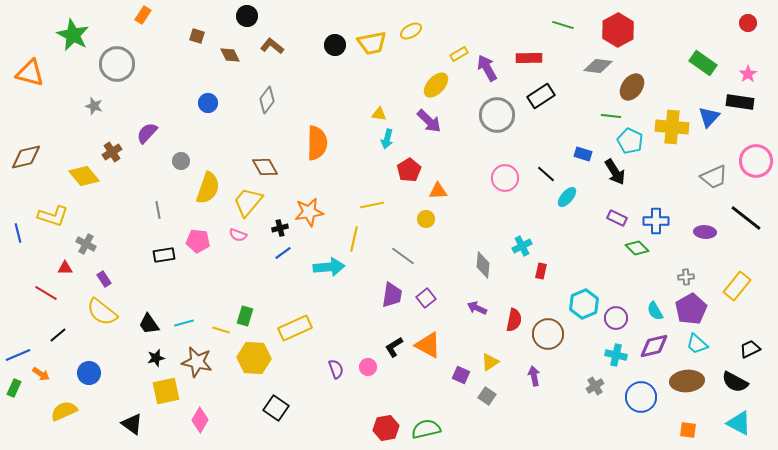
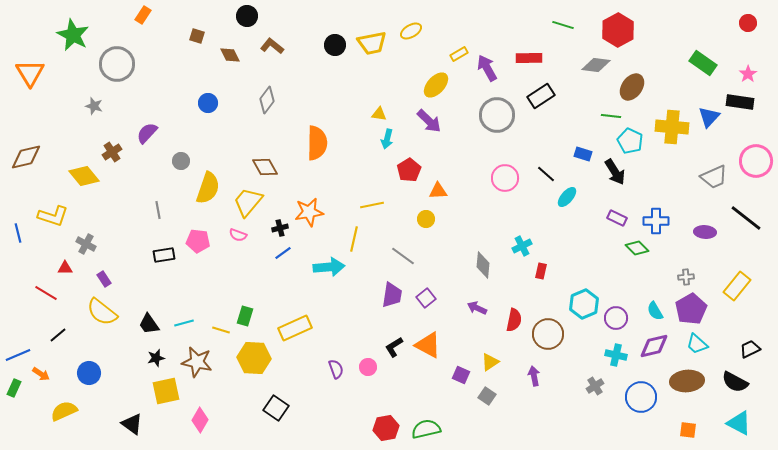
gray diamond at (598, 66): moved 2 px left, 1 px up
orange triangle at (30, 73): rotated 44 degrees clockwise
